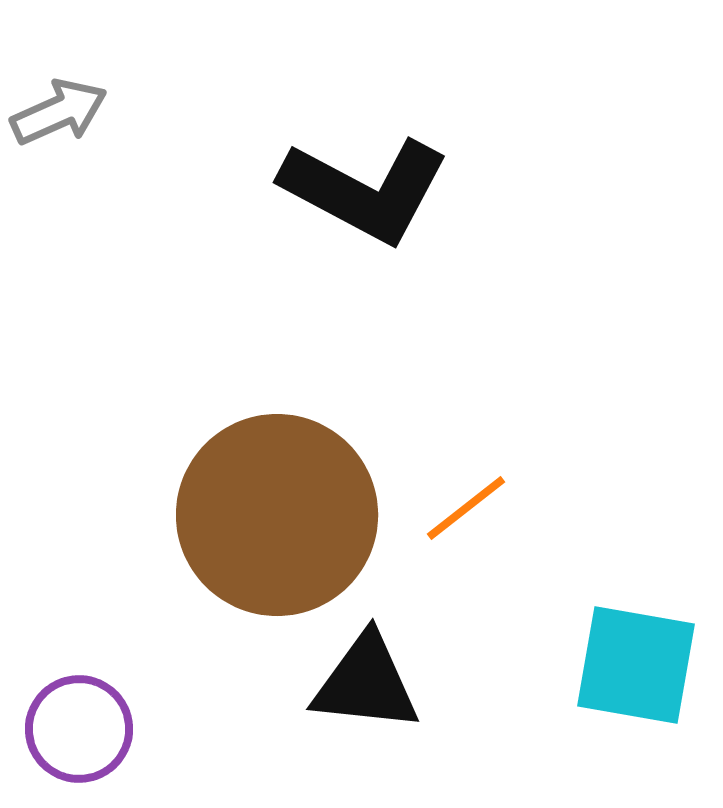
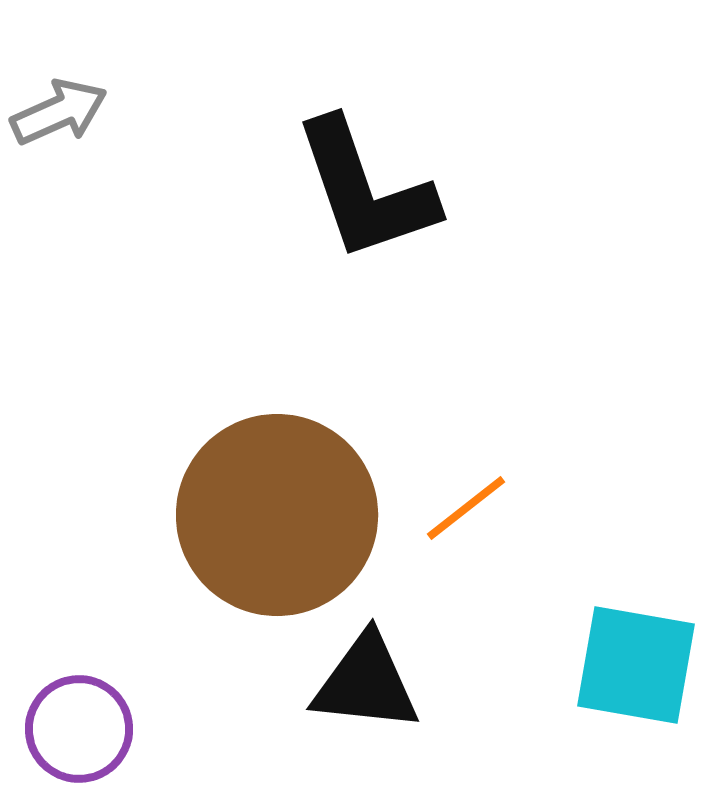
black L-shape: rotated 43 degrees clockwise
